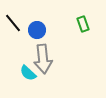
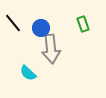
blue circle: moved 4 px right, 2 px up
gray arrow: moved 8 px right, 10 px up
